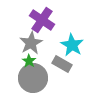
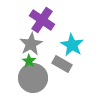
gray star: moved 1 px down
